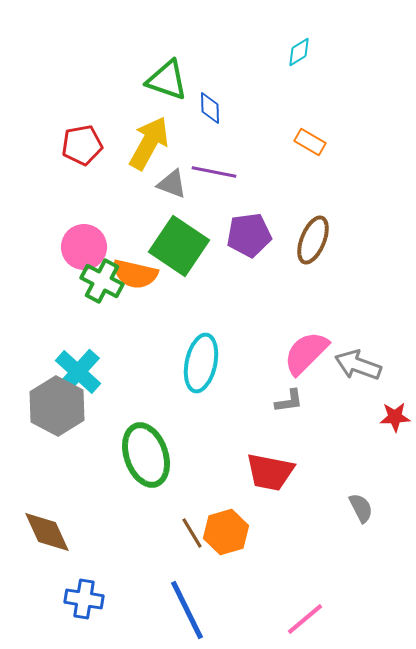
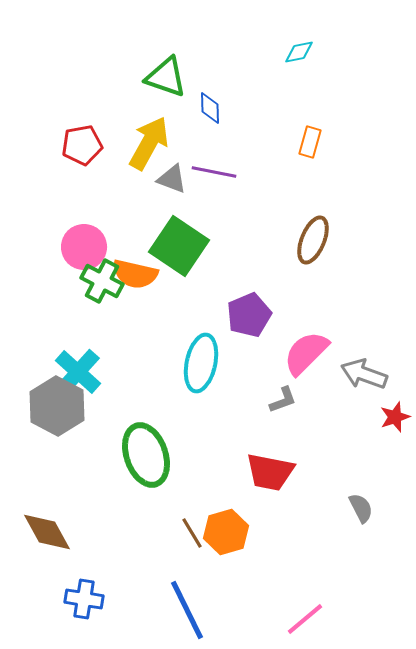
cyan diamond: rotated 20 degrees clockwise
green triangle: moved 1 px left, 3 px up
orange rectangle: rotated 76 degrees clockwise
gray triangle: moved 5 px up
purple pentagon: moved 80 px down; rotated 15 degrees counterclockwise
gray arrow: moved 6 px right, 9 px down
gray L-shape: moved 6 px left, 1 px up; rotated 12 degrees counterclockwise
red star: rotated 16 degrees counterclockwise
brown diamond: rotated 4 degrees counterclockwise
